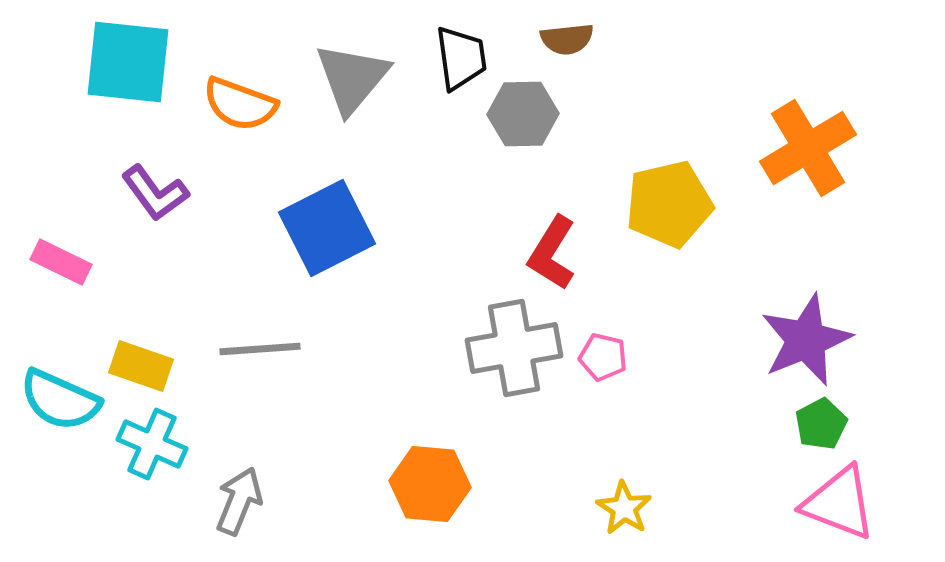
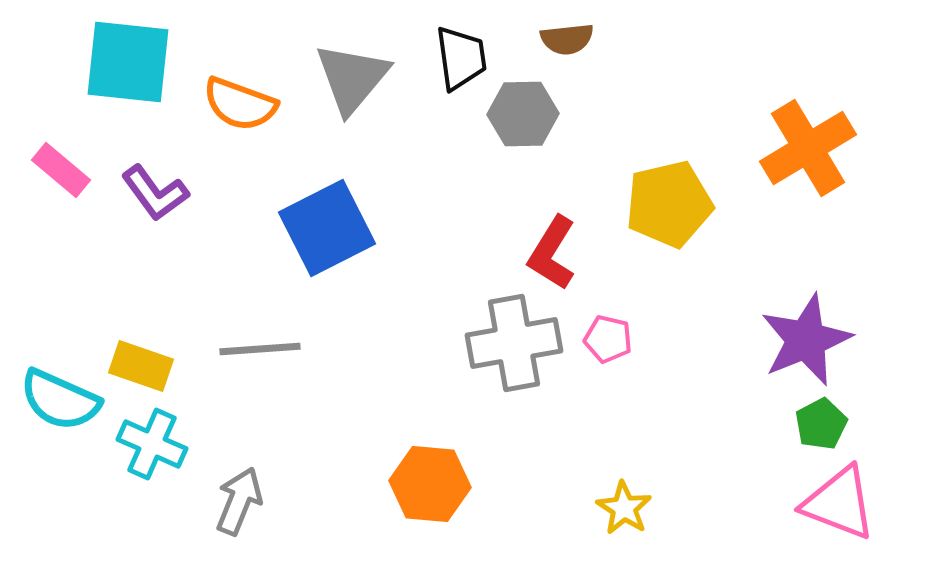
pink rectangle: moved 92 px up; rotated 14 degrees clockwise
gray cross: moved 5 px up
pink pentagon: moved 5 px right, 18 px up
